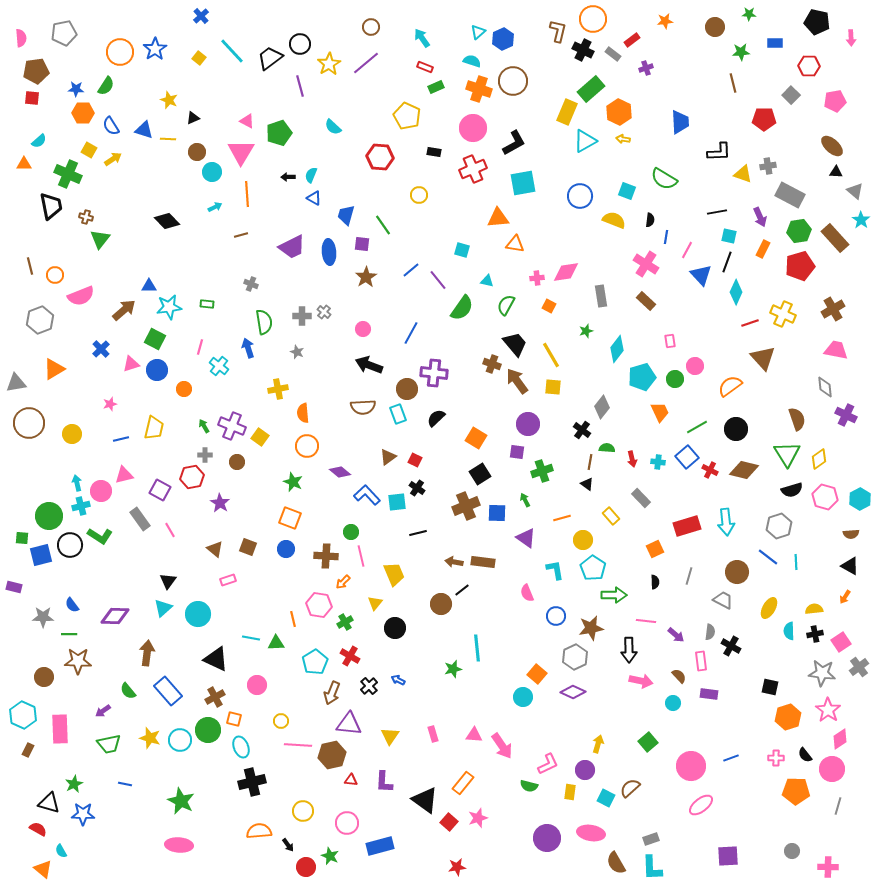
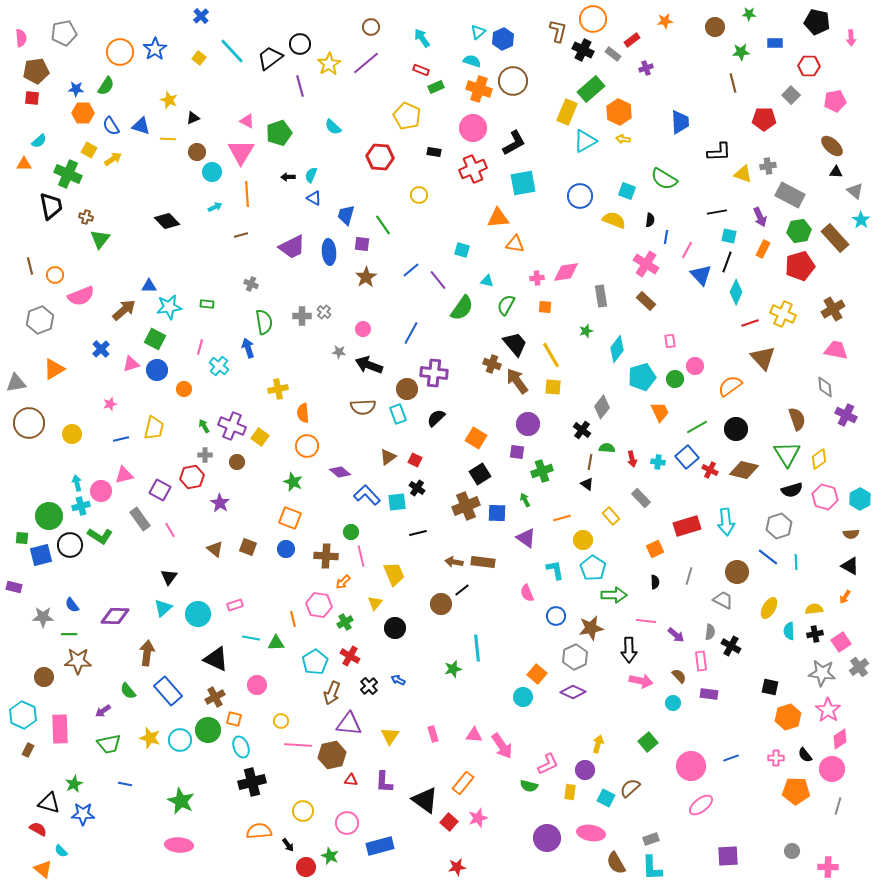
red rectangle at (425, 67): moved 4 px left, 3 px down
blue triangle at (144, 130): moved 3 px left, 4 px up
orange square at (549, 306): moved 4 px left, 1 px down; rotated 24 degrees counterclockwise
gray star at (297, 352): moved 42 px right; rotated 16 degrees counterclockwise
pink rectangle at (228, 580): moved 7 px right, 25 px down
black triangle at (168, 581): moved 1 px right, 4 px up
cyan semicircle at (61, 851): rotated 16 degrees counterclockwise
